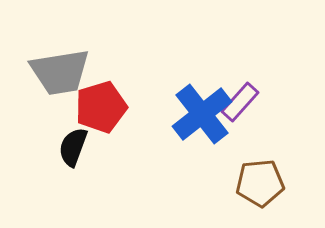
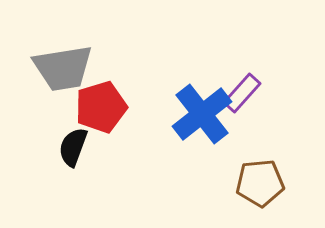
gray trapezoid: moved 3 px right, 4 px up
purple rectangle: moved 2 px right, 9 px up
